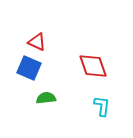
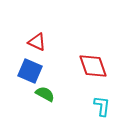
blue square: moved 1 px right, 3 px down
green semicircle: moved 1 px left, 4 px up; rotated 36 degrees clockwise
